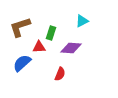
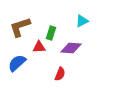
blue semicircle: moved 5 px left
